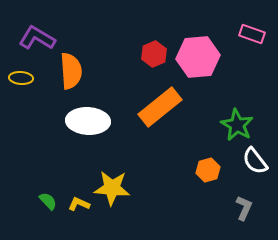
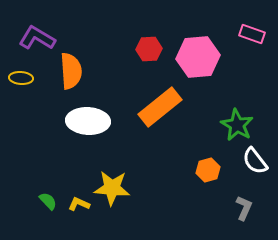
red hexagon: moved 5 px left, 5 px up; rotated 20 degrees clockwise
